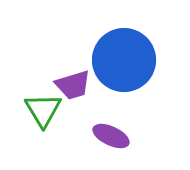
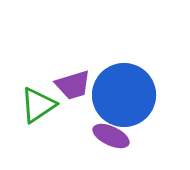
blue circle: moved 35 px down
green triangle: moved 5 px left, 5 px up; rotated 27 degrees clockwise
